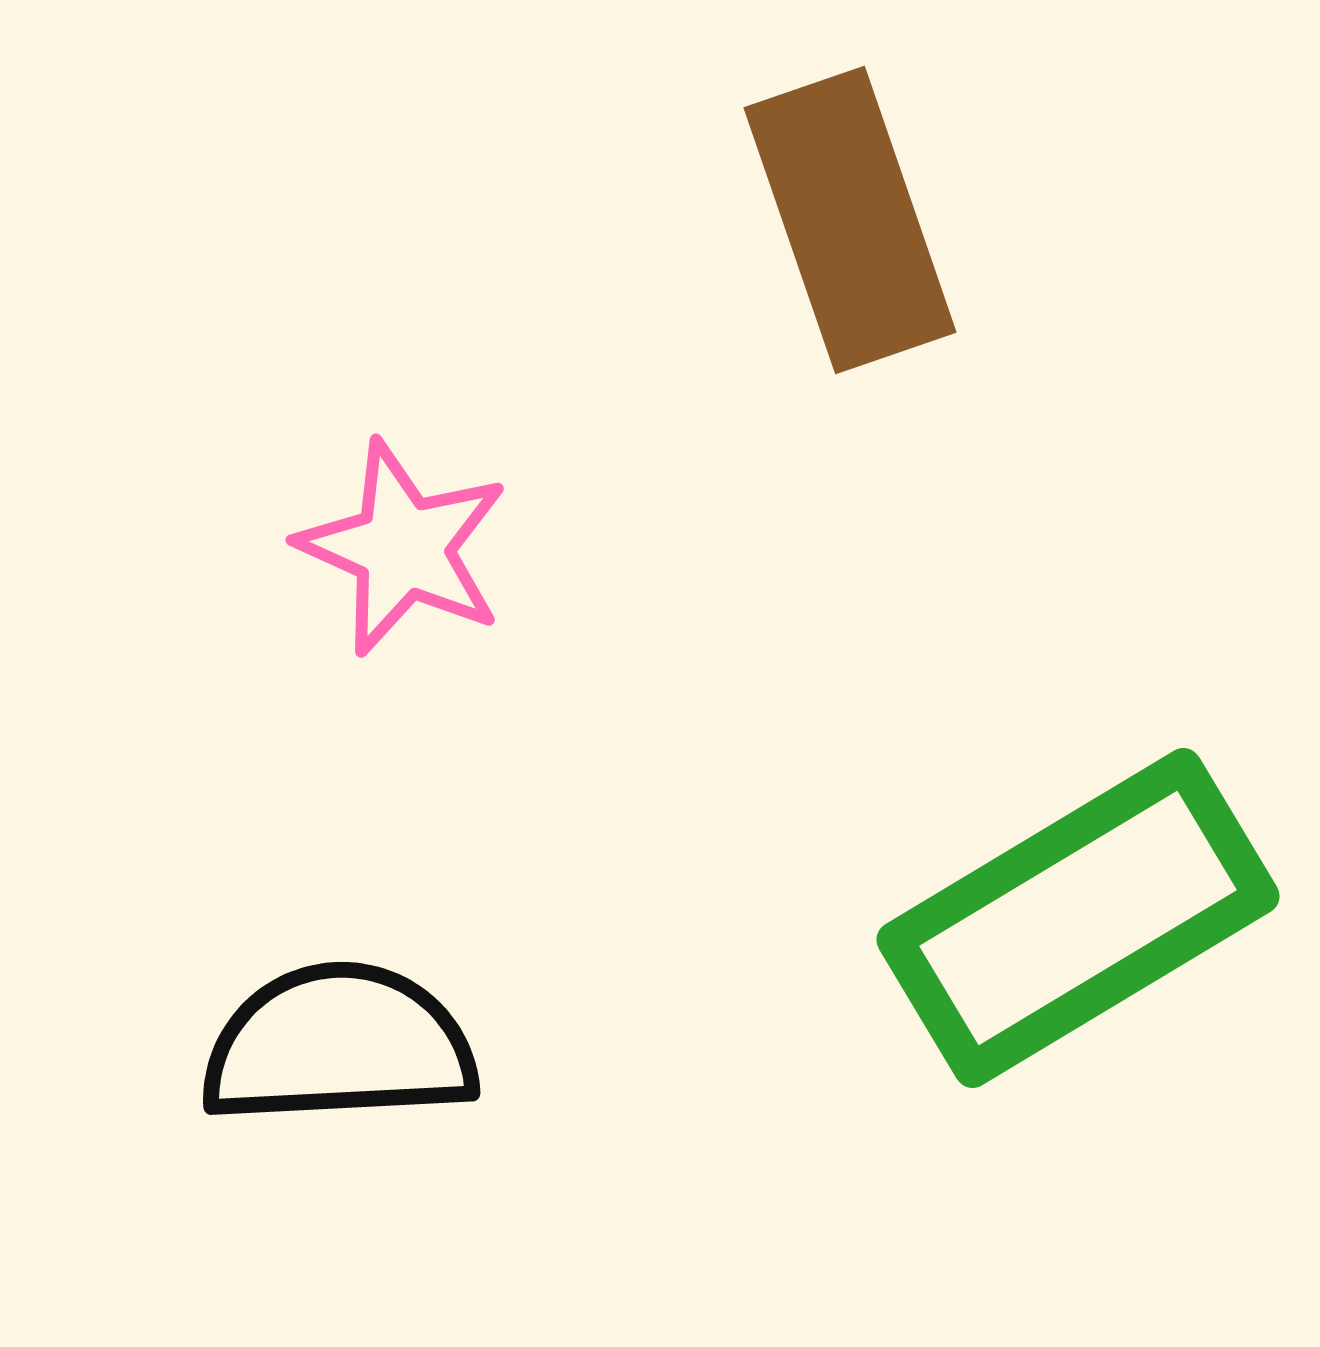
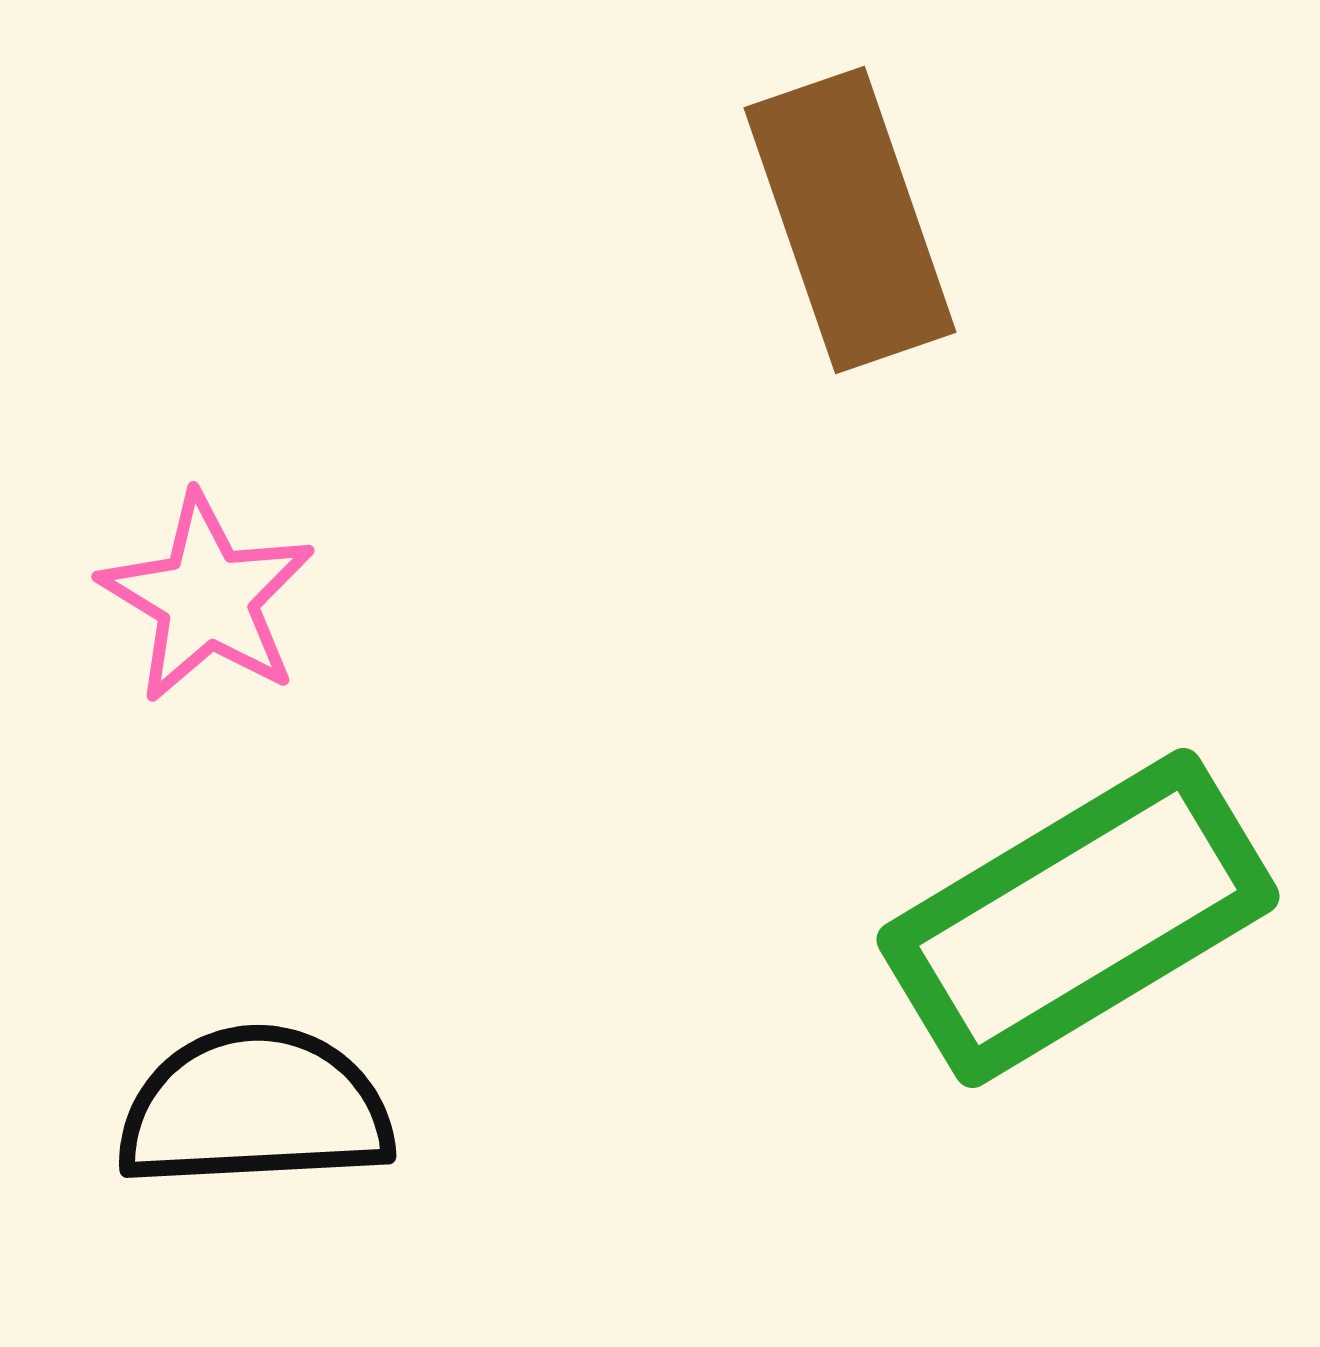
pink star: moved 196 px left, 50 px down; rotated 7 degrees clockwise
black semicircle: moved 84 px left, 63 px down
